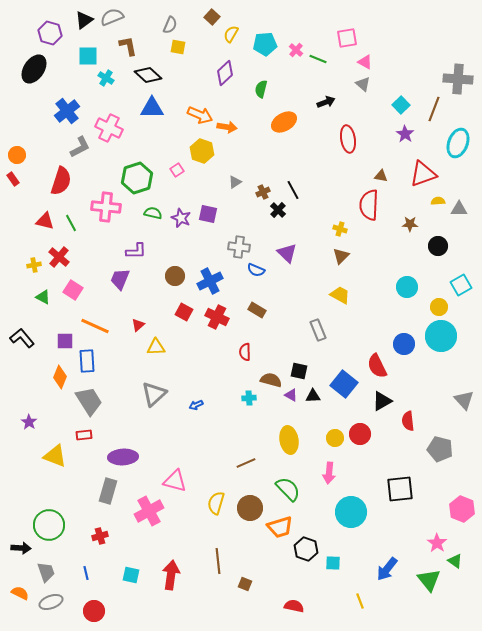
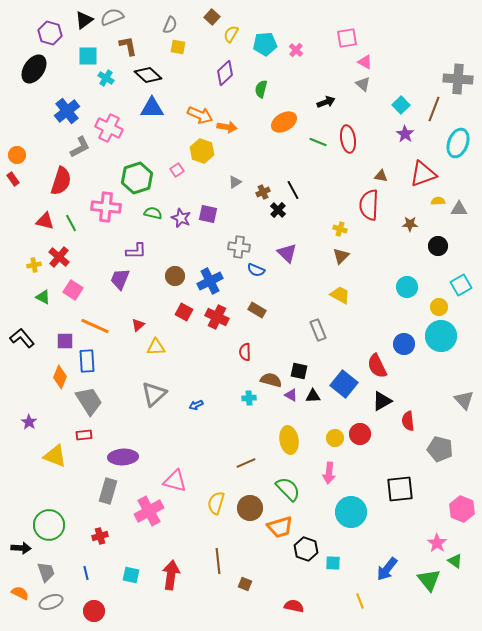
green line at (318, 59): moved 83 px down
